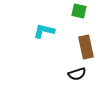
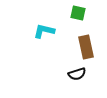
green square: moved 1 px left, 2 px down
